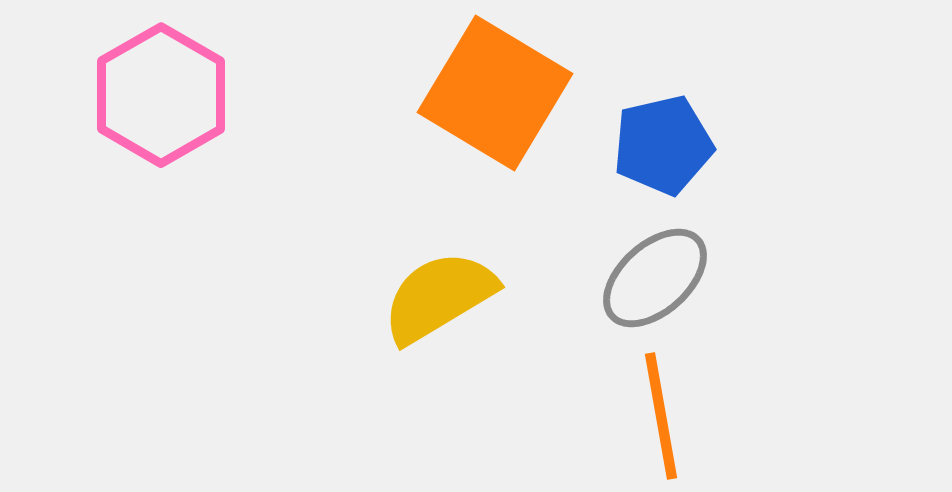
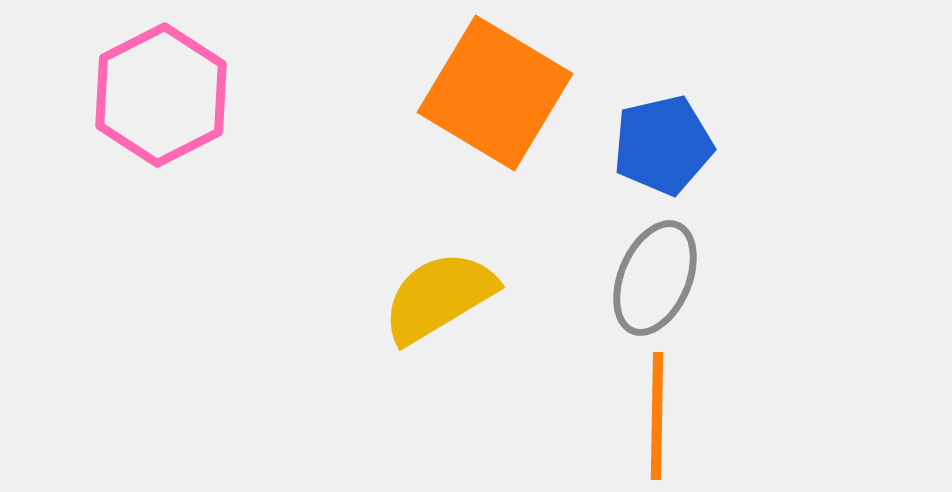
pink hexagon: rotated 3 degrees clockwise
gray ellipse: rotated 25 degrees counterclockwise
orange line: moved 4 px left; rotated 11 degrees clockwise
